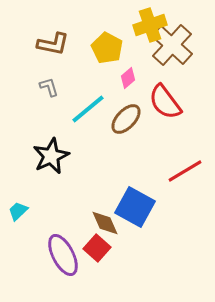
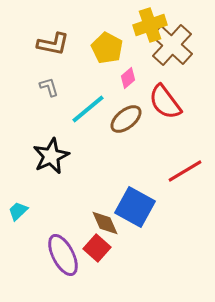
brown ellipse: rotated 8 degrees clockwise
